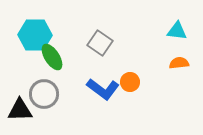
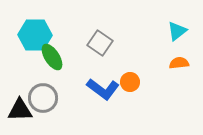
cyan triangle: rotated 45 degrees counterclockwise
gray circle: moved 1 px left, 4 px down
